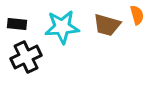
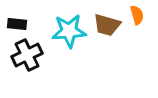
cyan star: moved 7 px right, 4 px down
black cross: moved 1 px right, 2 px up
